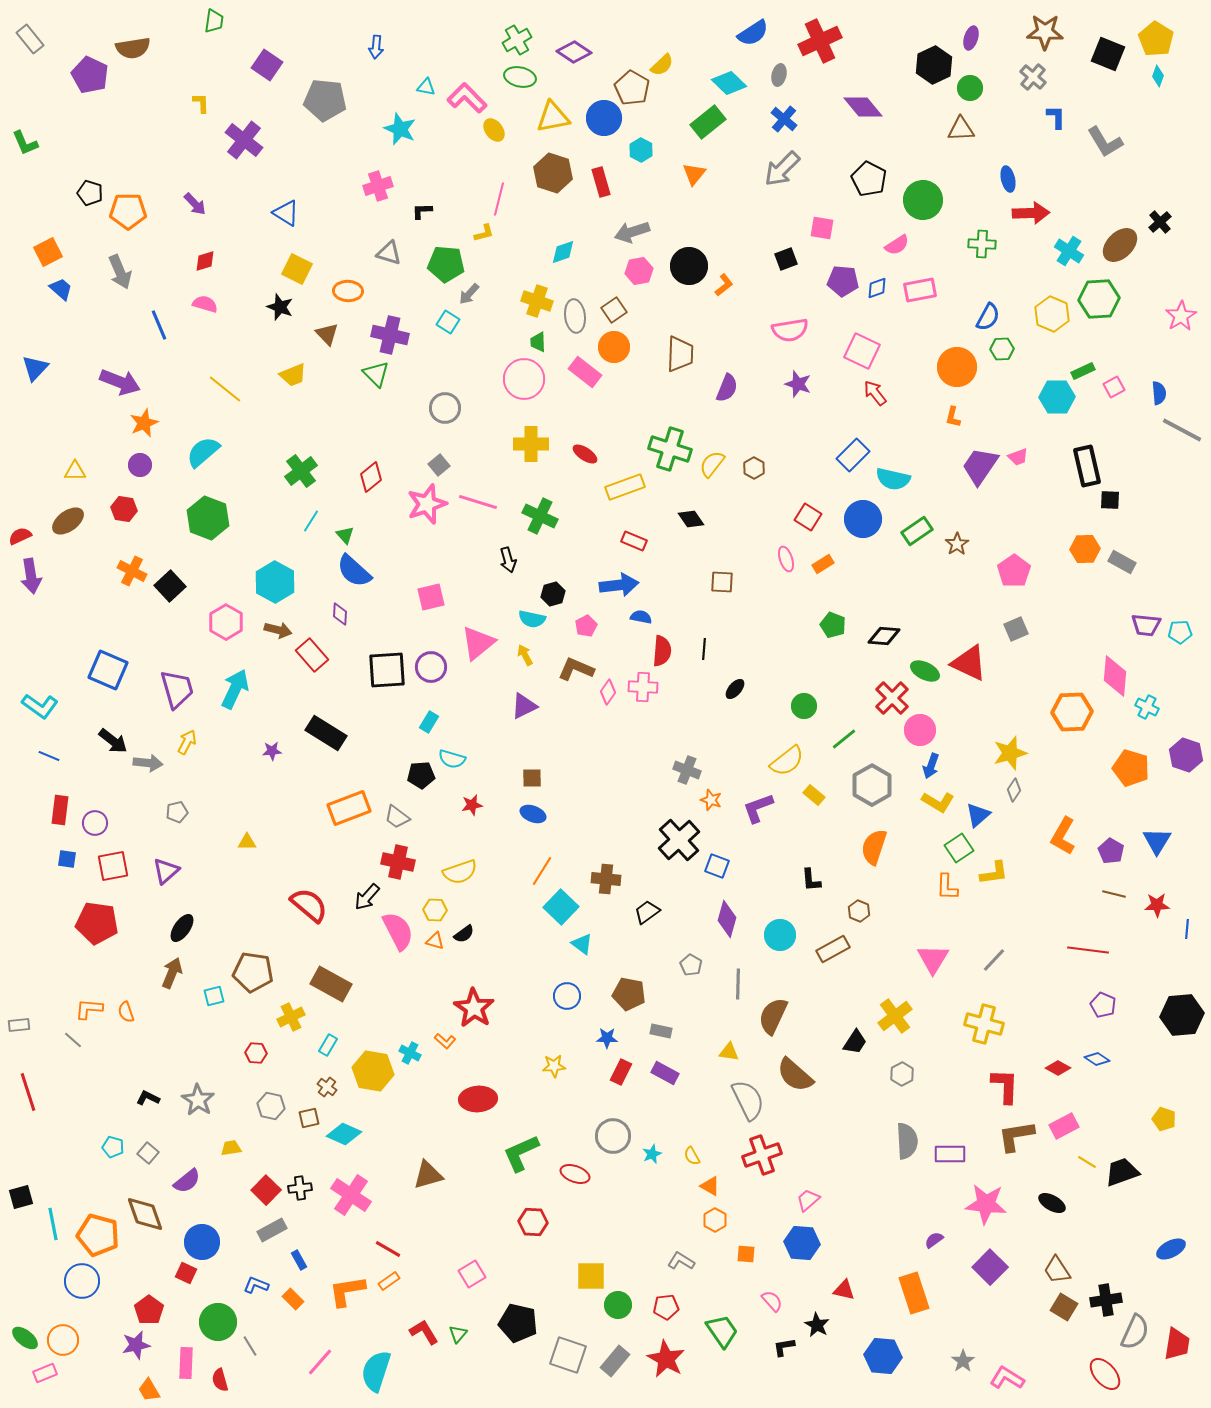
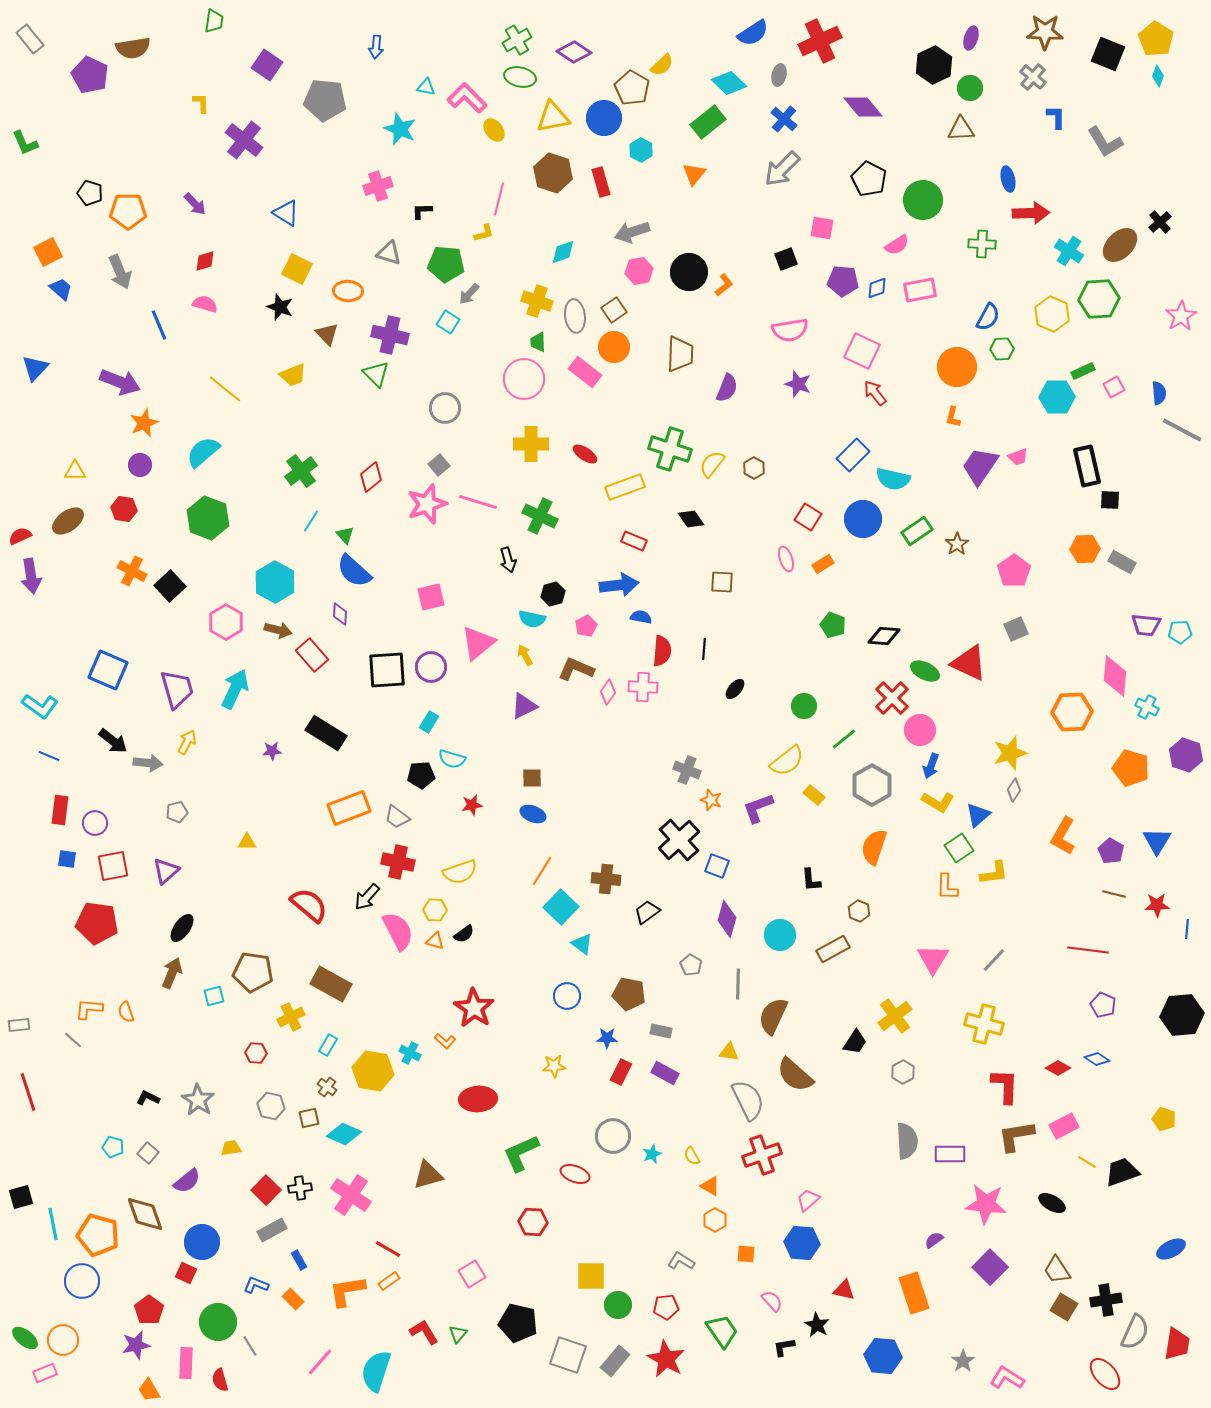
black circle at (689, 266): moved 6 px down
gray hexagon at (902, 1074): moved 1 px right, 2 px up
